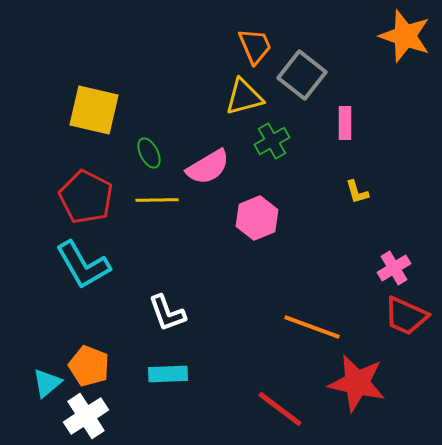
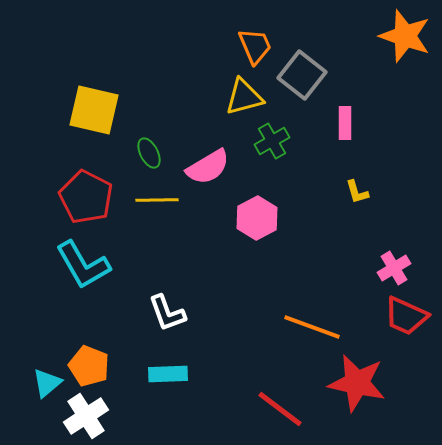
pink hexagon: rotated 6 degrees counterclockwise
